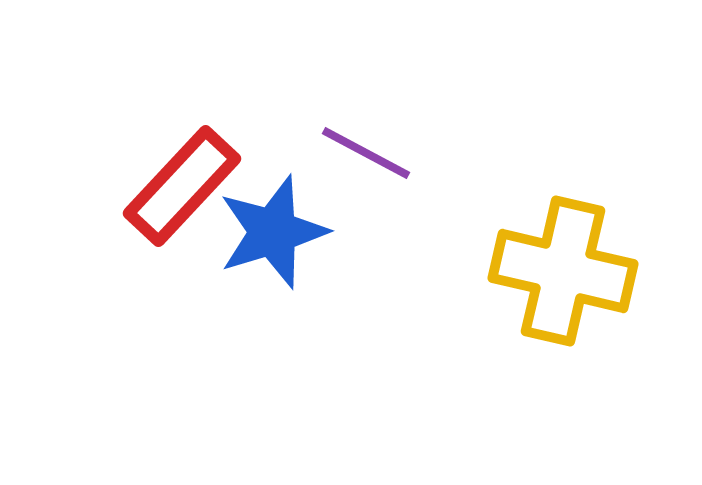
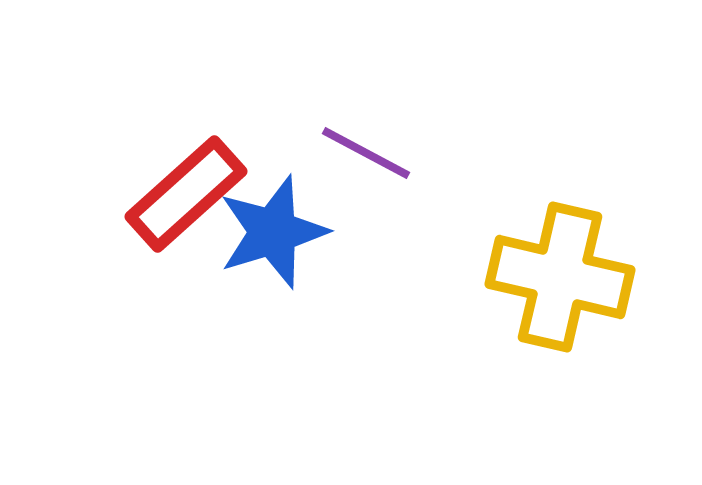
red rectangle: moved 4 px right, 8 px down; rotated 5 degrees clockwise
yellow cross: moved 3 px left, 6 px down
